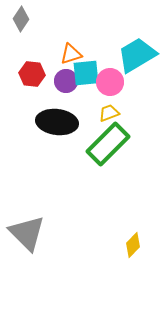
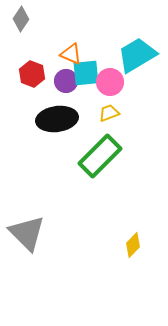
orange triangle: rotated 40 degrees clockwise
red hexagon: rotated 15 degrees clockwise
black ellipse: moved 3 px up; rotated 15 degrees counterclockwise
green rectangle: moved 8 px left, 12 px down
